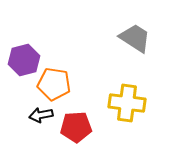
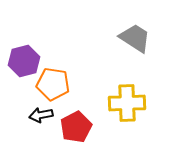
purple hexagon: moved 1 px down
orange pentagon: moved 1 px left
yellow cross: rotated 9 degrees counterclockwise
red pentagon: rotated 24 degrees counterclockwise
